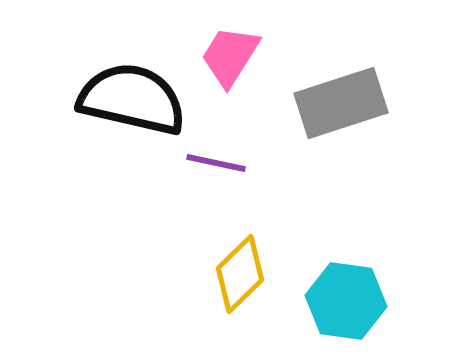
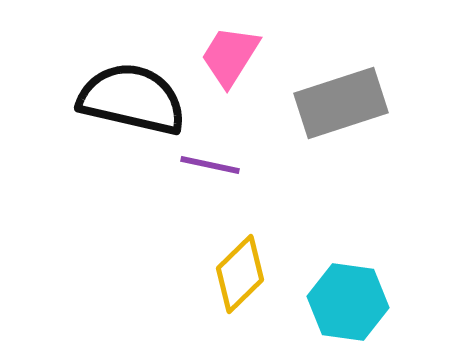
purple line: moved 6 px left, 2 px down
cyan hexagon: moved 2 px right, 1 px down
